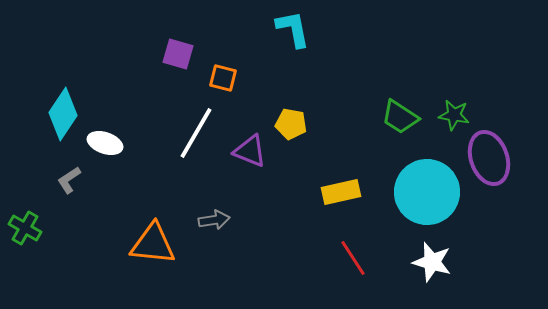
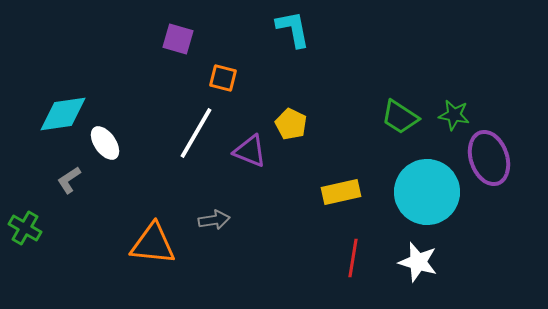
purple square: moved 15 px up
cyan diamond: rotated 48 degrees clockwise
yellow pentagon: rotated 16 degrees clockwise
white ellipse: rotated 36 degrees clockwise
red line: rotated 42 degrees clockwise
white star: moved 14 px left
